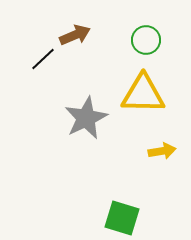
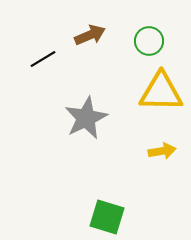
brown arrow: moved 15 px right
green circle: moved 3 px right, 1 px down
black line: rotated 12 degrees clockwise
yellow triangle: moved 18 px right, 2 px up
green square: moved 15 px left, 1 px up
